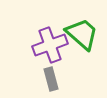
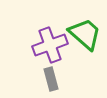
green trapezoid: moved 3 px right
